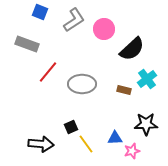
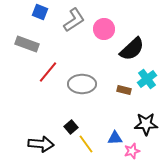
black square: rotated 16 degrees counterclockwise
